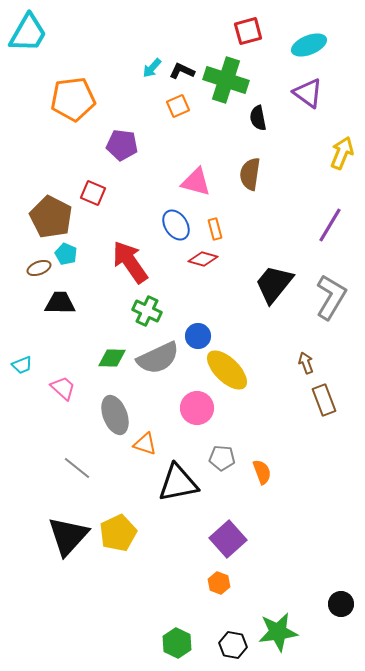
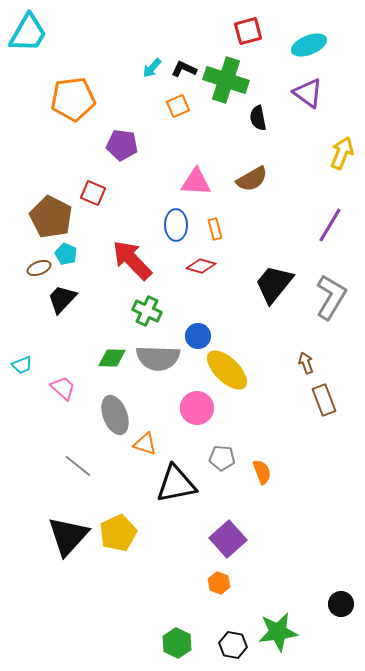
black L-shape at (182, 71): moved 2 px right, 2 px up
brown semicircle at (250, 174): moved 2 px right, 5 px down; rotated 128 degrees counterclockwise
pink triangle at (196, 182): rotated 12 degrees counterclockwise
blue ellipse at (176, 225): rotated 32 degrees clockwise
red diamond at (203, 259): moved 2 px left, 7 px down
red arrow at (130, 262): moved 2 px right, 2 px up; rotated 9 degrees counterclockwise
black trapezoid at (60, 303): moved 2 px right, 4 px up; rotated 48 degrees counterclockwise
gray semicircle at (158, 358): rotated 27 degrees clockwise
gray line at (77, 468): moved 1 px right, 2 px up
black triangle at (178, 483): moved 2 px left, 1 px down
